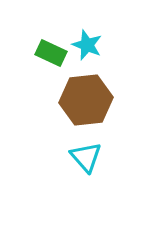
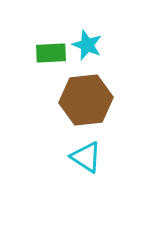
green rectangle: rotated 28 degrees counterclockwise
cyan triangle: rotated 16 degrees counterclockwise
